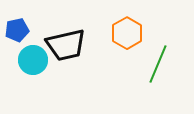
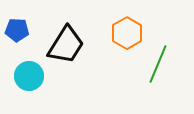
blue pentagon: rotated 15 degrees clockwise
black trapezoid: rotated 45 degrees counterclockwise
cyan circle: moved 4 px left, 16 px down
